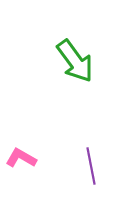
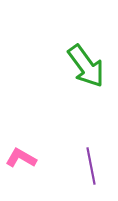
green arrow: moved 11 px right, 5 px down
